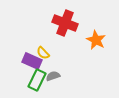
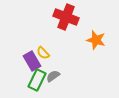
red cross: moved 1 px right, 6 px up
orange star: rotated 12 degrees counterclockwise
purple rectangle: rotated 36 degrees clockwise
gray semicircle: rotated 16 degrees counterclockwise
